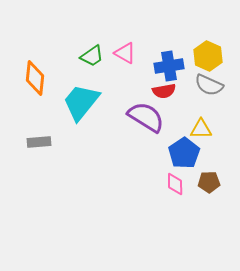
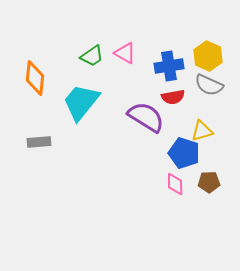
red semicircle: moved 9 px right, 6 px down
yellow triangle: moved 1 px right, 2 px down; rotated 15 degrees counterclockwise
blue pentagon: rotated 20 degrees counterclockwise
